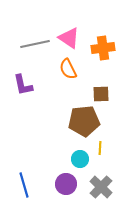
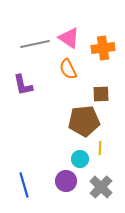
purple circle: moved 3 px up
